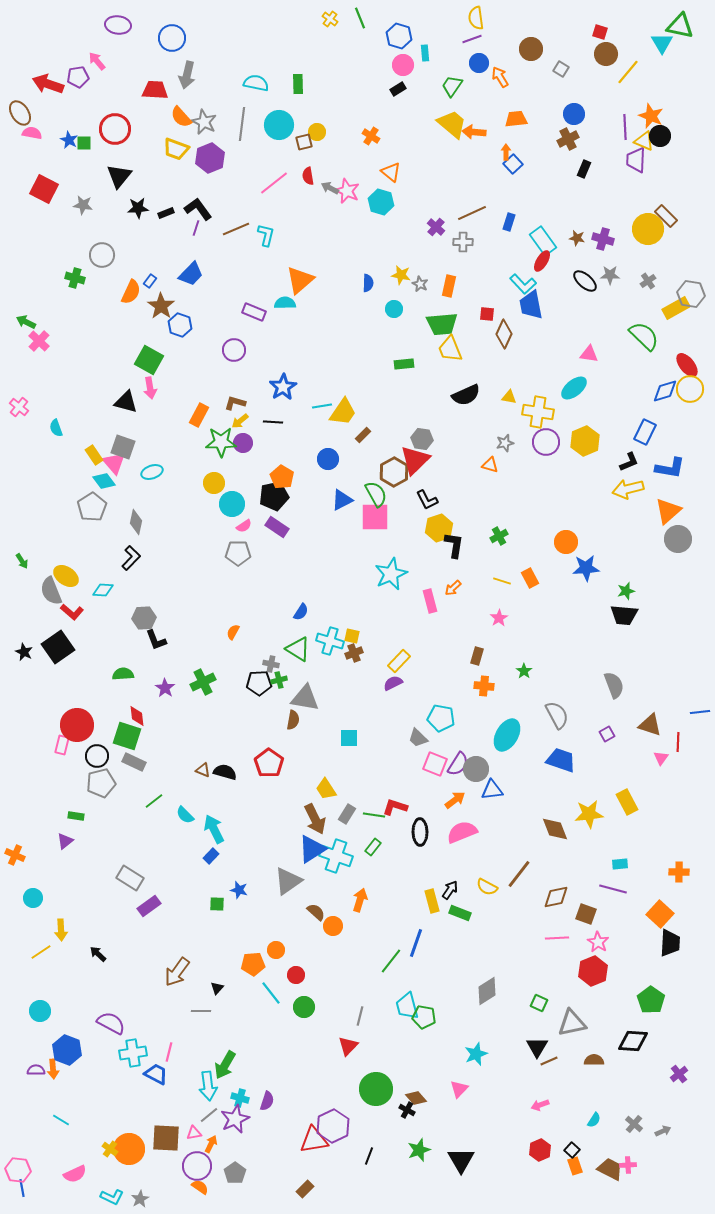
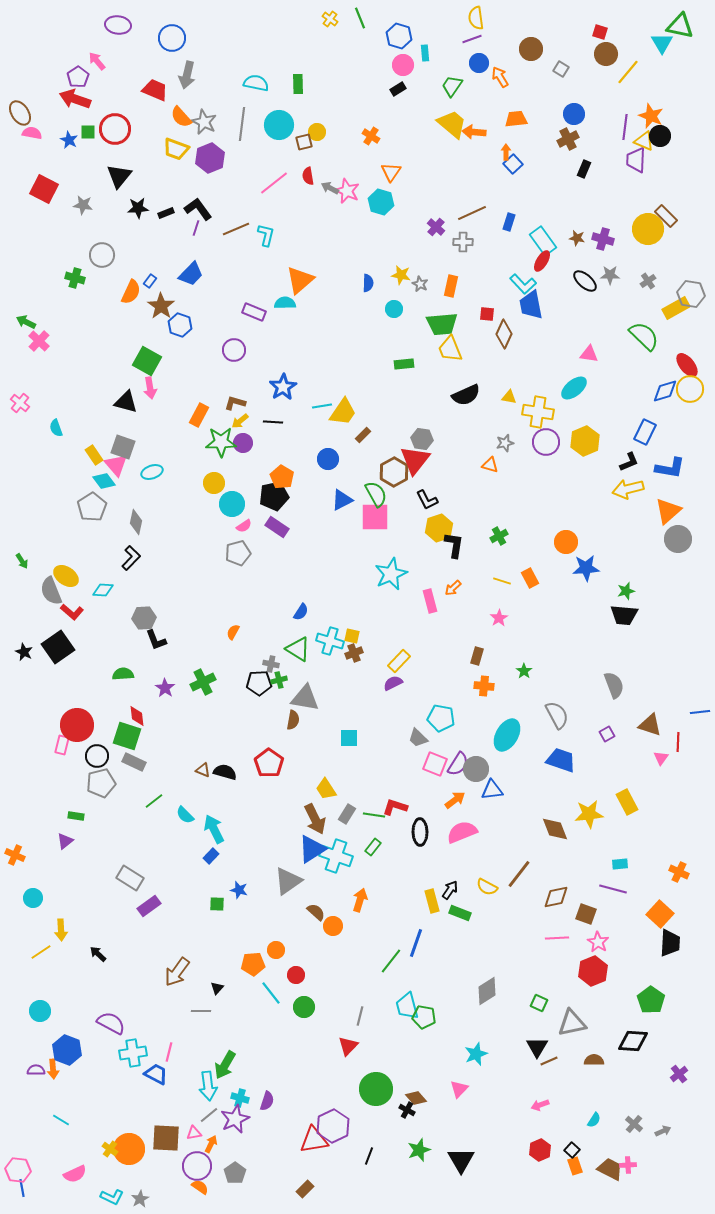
purple pentagon at (78, 77): rotated 25 degrees counterclockwise
red arrow at (48, 84): moved 27 px right, 15 px down
red trapezoid at (155, 90): rotated 20 degrees clockwise
purple line at (625, 127): rotated 10 degrees clockwise
green square at (84, 143): moved 4 px right, 11 px up
orange triangle at (391, 172): rotated 25 degrees clockwise
orange rectangle at (449, 286): moved 2 px right
green square at (149, 360): moved 2 px left, 1 px down
pink cross at (19, 407): moved 1 px right, 4 px up
red triangle at (415, 460): rotated 8 degrees counterclockwise
pink triangle at (114, 463): moved 2 px right, 2 px down
gray pentagon at (238, 553): rotated 15 degrees counterclockwise
orange cross at (679, 872): rotated 24 degrees clockwise
